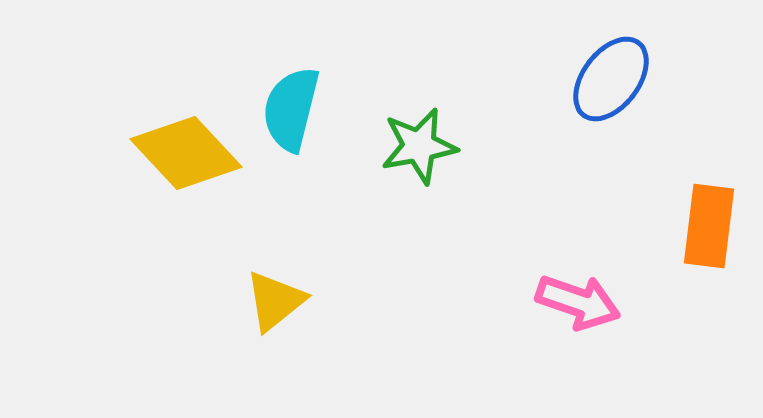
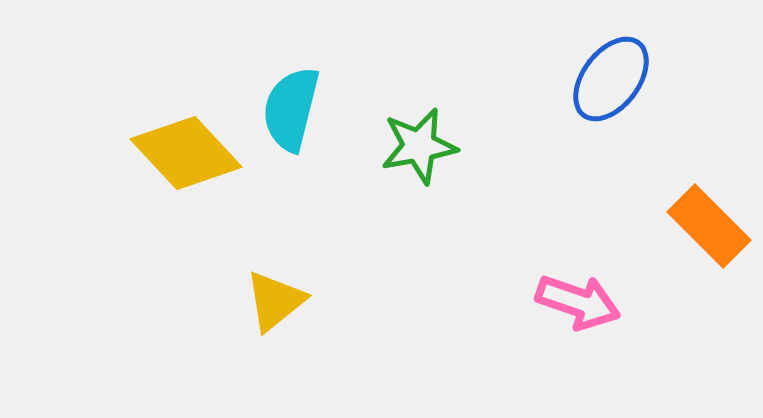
orange rectangle: rotated 52 degrees counterclockwise
